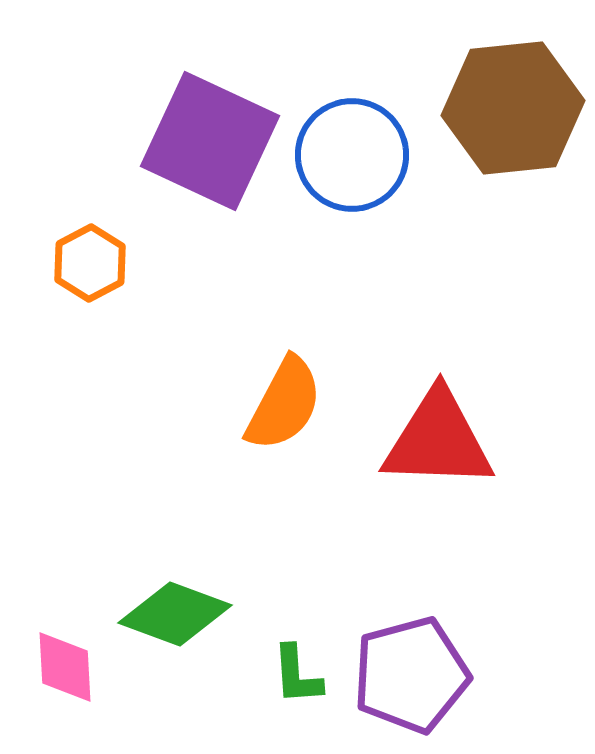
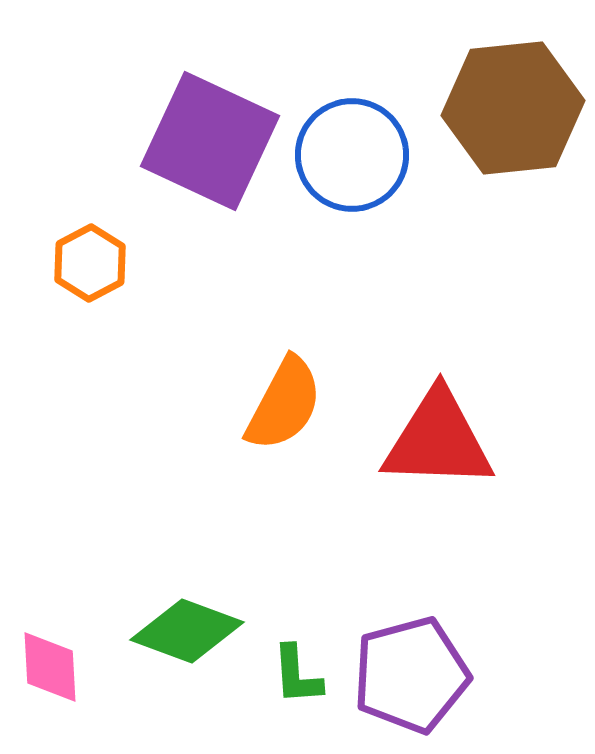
green diamond: moved 12 px right, 17 px down
pink diamond: moved 15 px left
